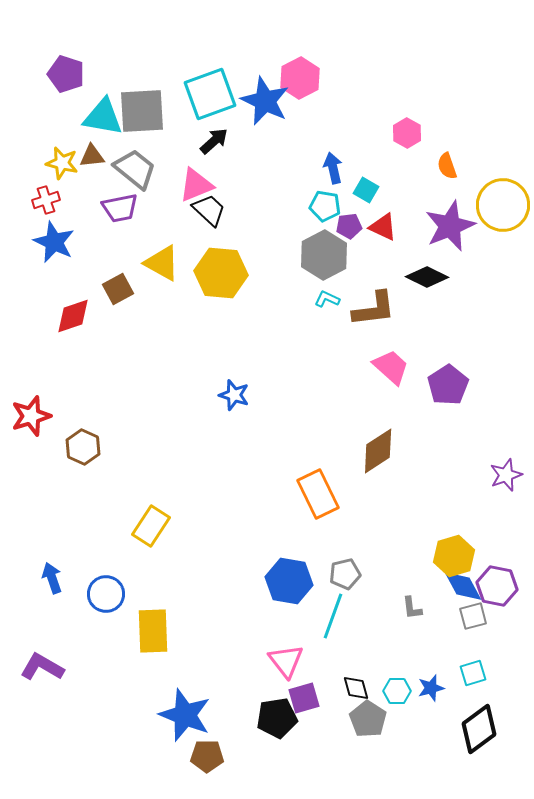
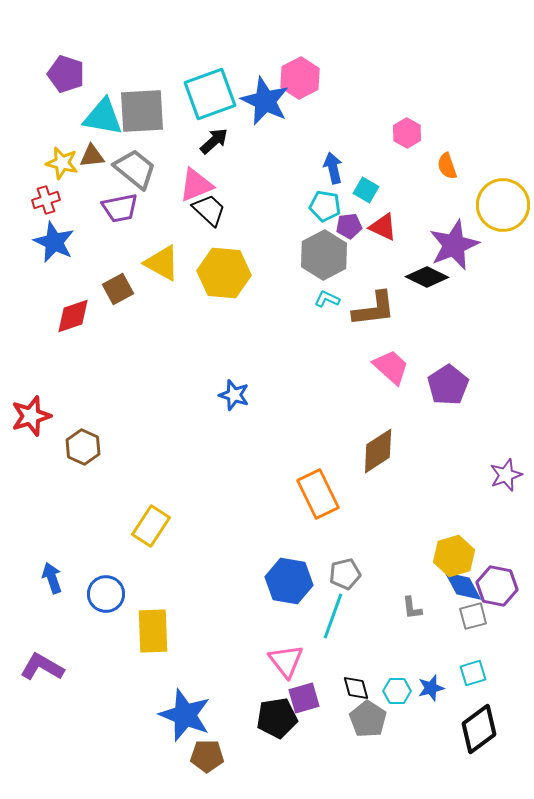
purple star at (450, 226): moved 4 px right, 19 px down
yellow hexagon at (221, 273): moved 3 px right
